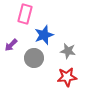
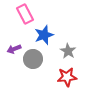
pink rectangle: rotated 42 degrees counterclockwise
purple arrow: moved 3 px right, 4 px down; rotated 24 degrees clockwise
gray star: rotated 21 degrees clockwise
gray circle: moved 1 px left, 1 px down
